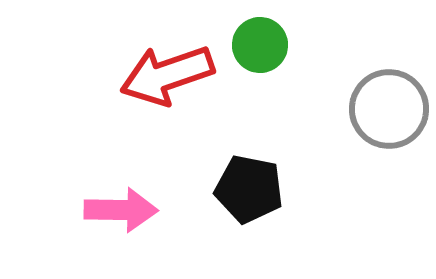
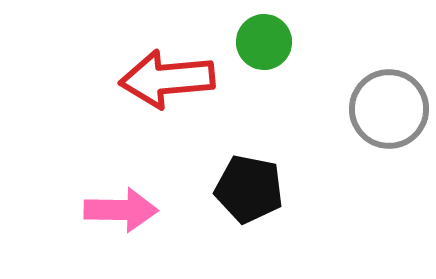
green circle: moved 4 px right, 3 px up
red arrow: moved 4 px down; rotated 14 degrees clockwise
